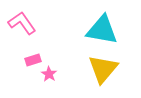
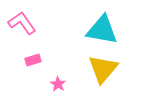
pink star: moved 9 px right, 10 px down
